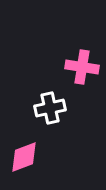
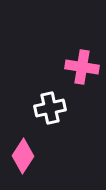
pink diamond: moved 1 px left, 1 px up; rotated 36 degrees counterclockwise
